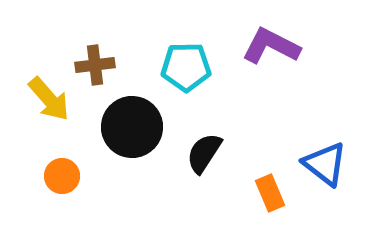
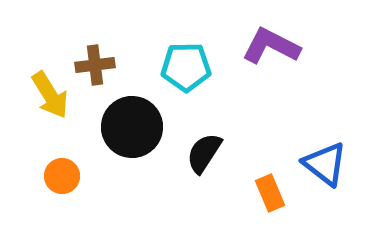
yellow arrow: moved 1 px right, 4 px up; rotated 9 degrees clockwise
